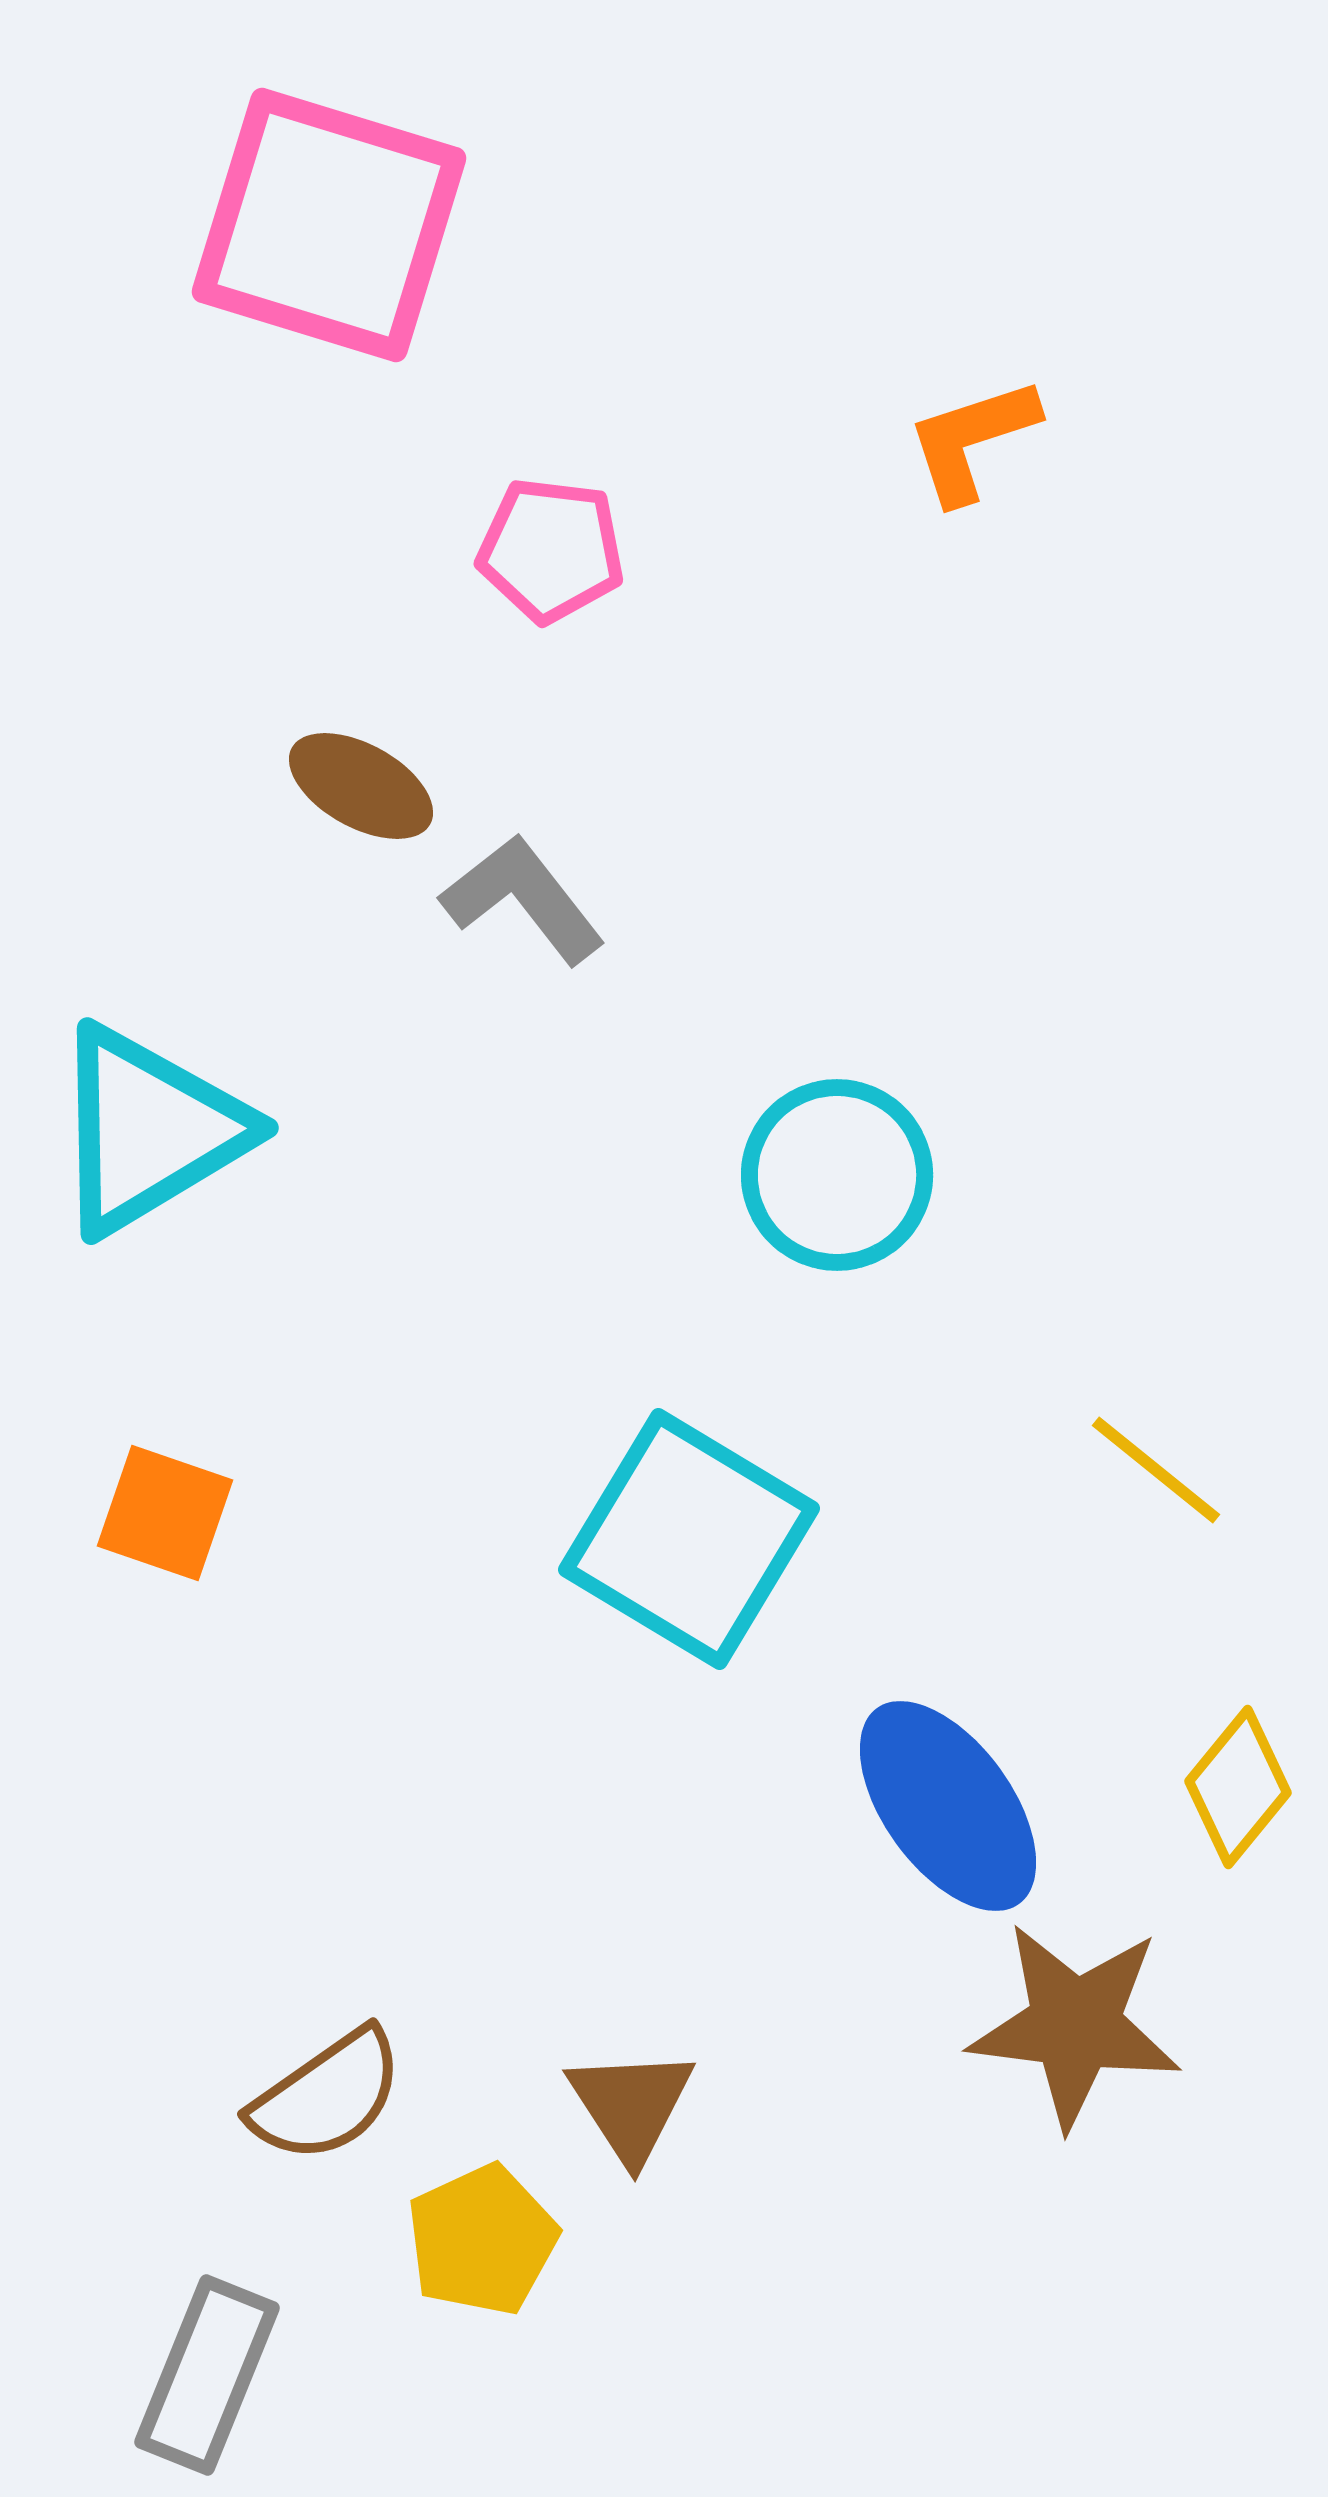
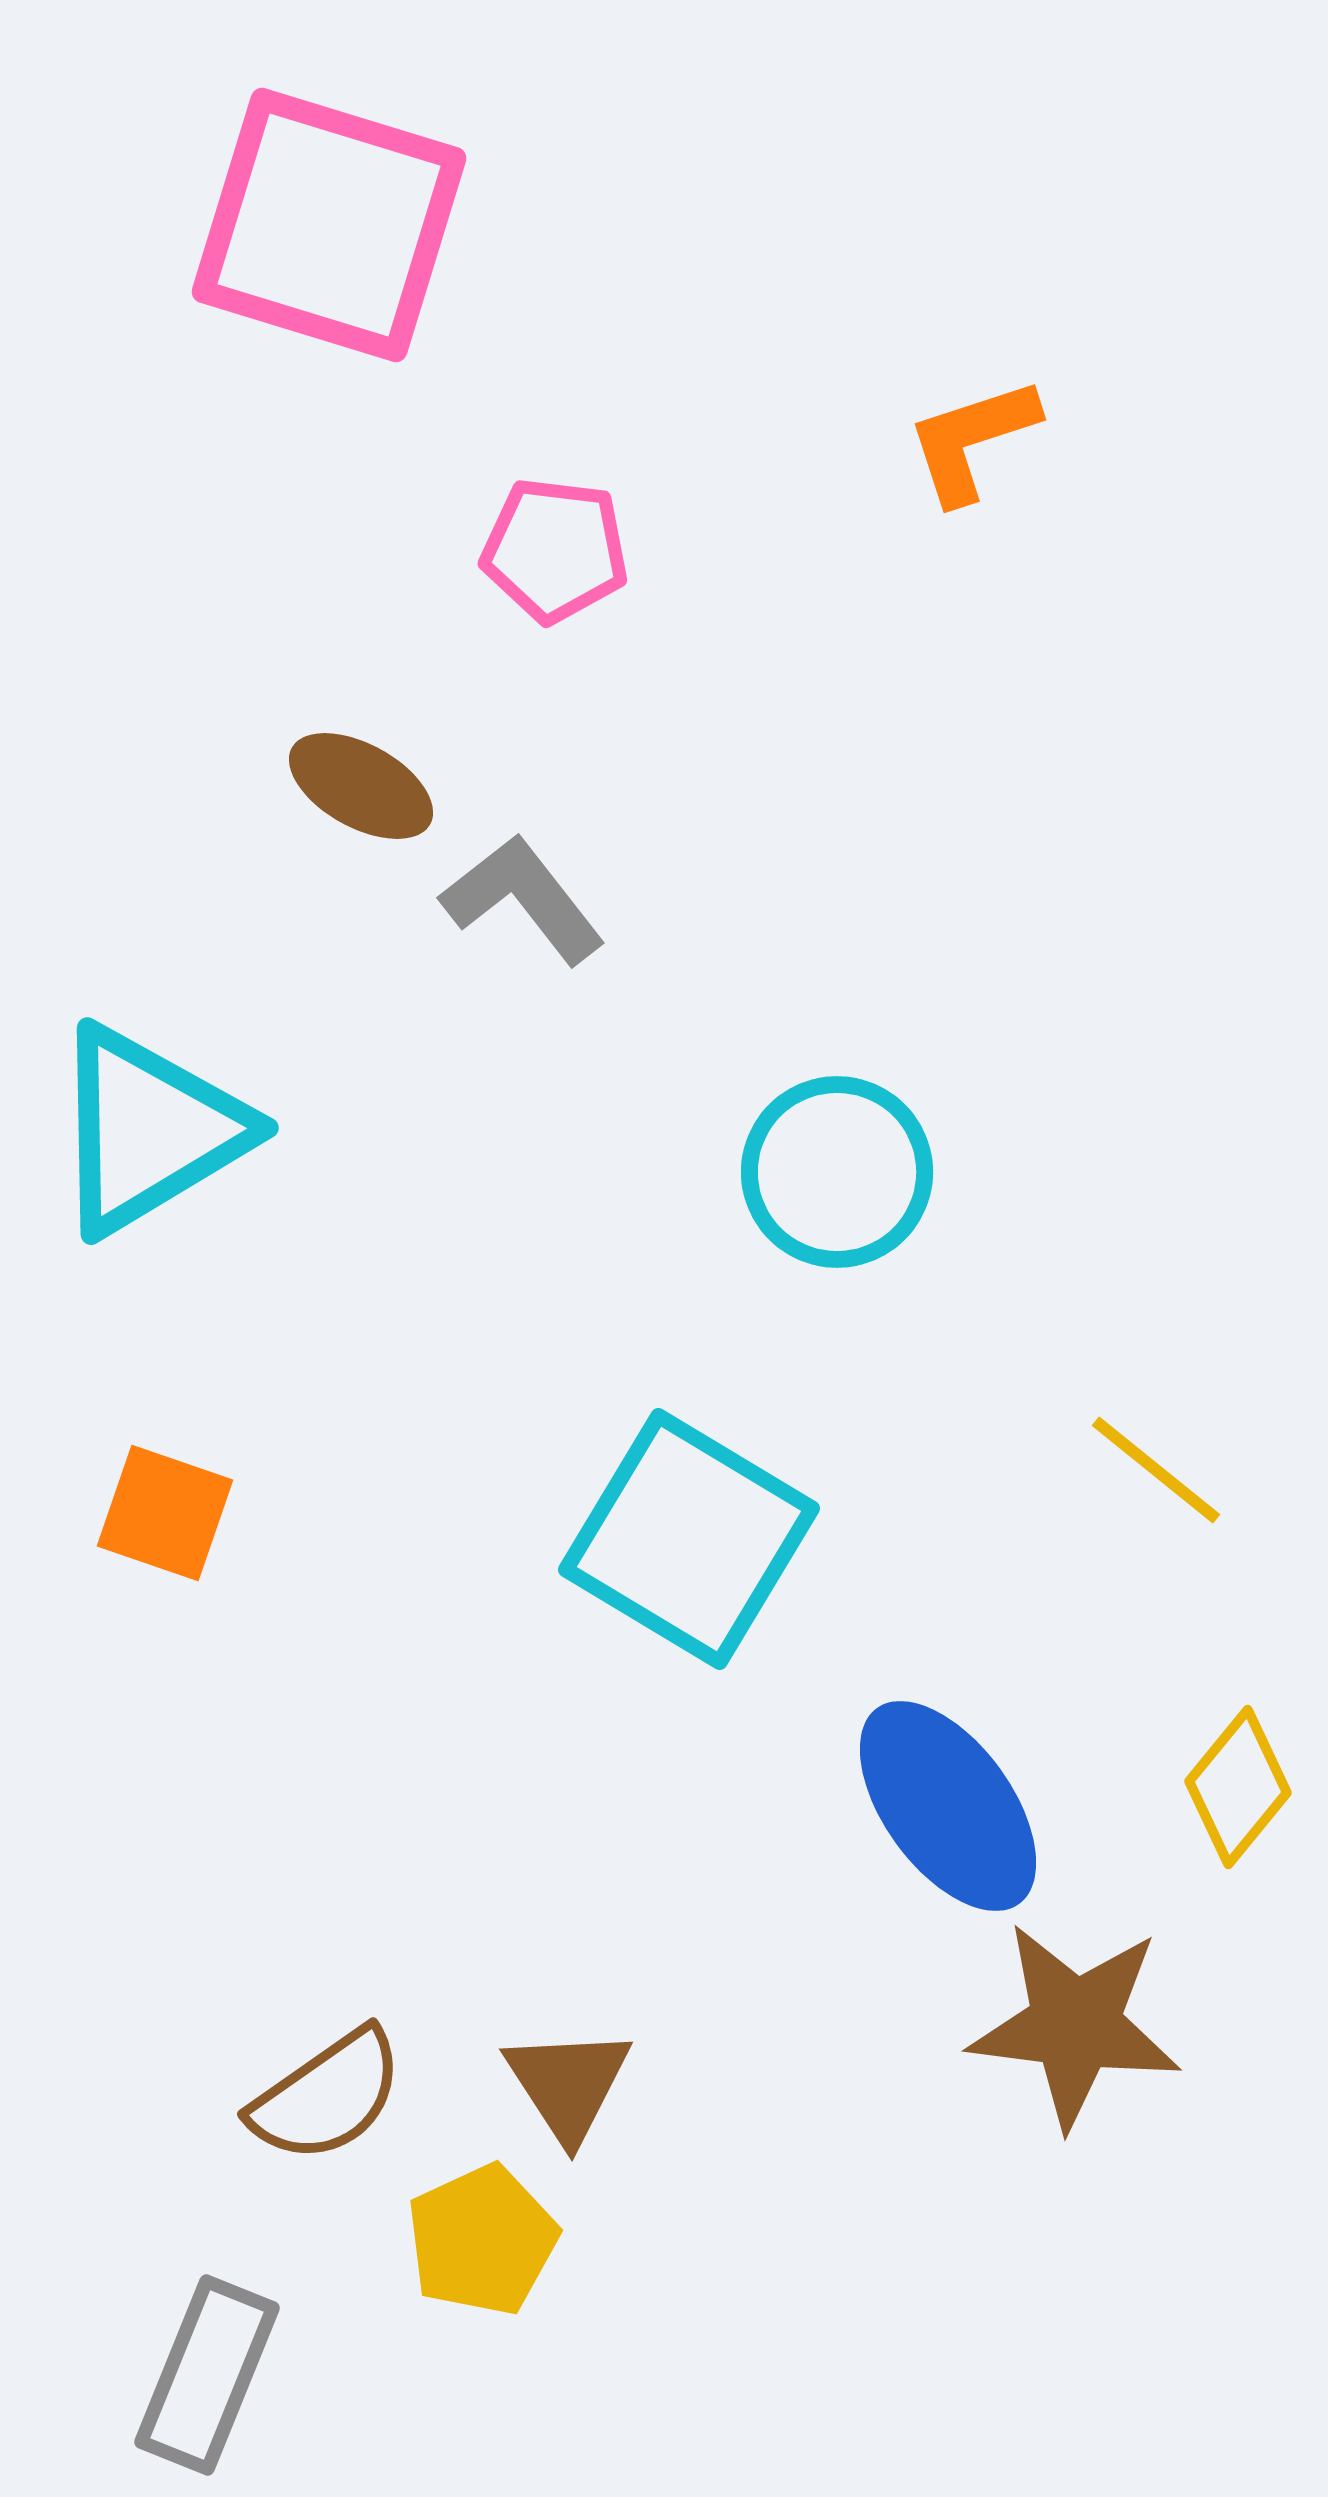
pink pentagon: moved 4 px right
cyan circle: moved 3 px up
brown triangle: moved 63 px left, 21 px up
